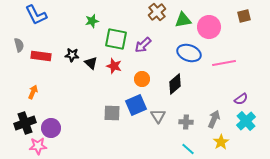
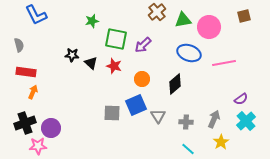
red rectangle: moved 15 px left, 16 px down
